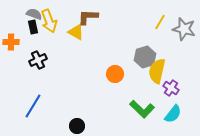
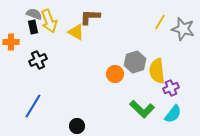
brown L-shape: moved 2 px right
gray star: moved 1 px left
gray hexagon: moved 10 px left, 5 px down
yellow semicircle: rotated 20 degrees counterclockwise
purple cross: rotated 35 degrees clockwise
